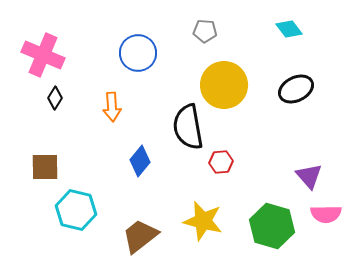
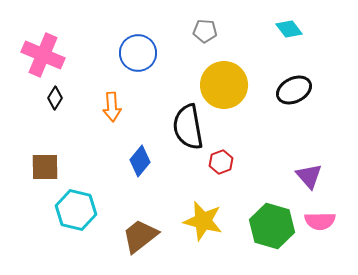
black ellipse: moved 2 px left, 1 px down
red hexagon: rotated 15 degrees counterclockwise
pink semicircle: moved 6 px left, 7 px down
